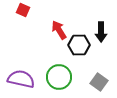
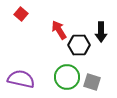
red square: moved 2 px left, 4 px down; rotated 16 degrees clockwise
green circle: moved 8 px right
gray square: moved 7 px left; rotated 18 degrees counterclockwise
